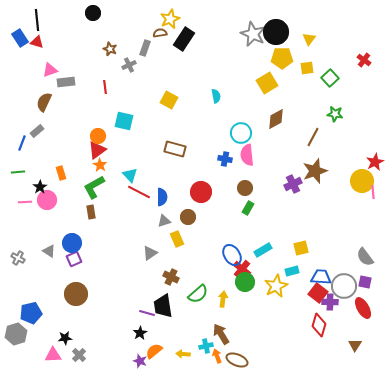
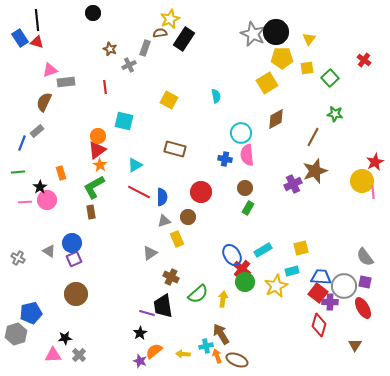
cyan triangle at (130, 175): moved 5 px right, 10 px up; rotated 42 degrees clockwise
